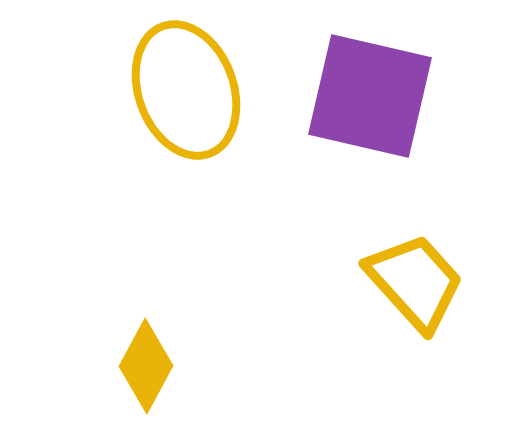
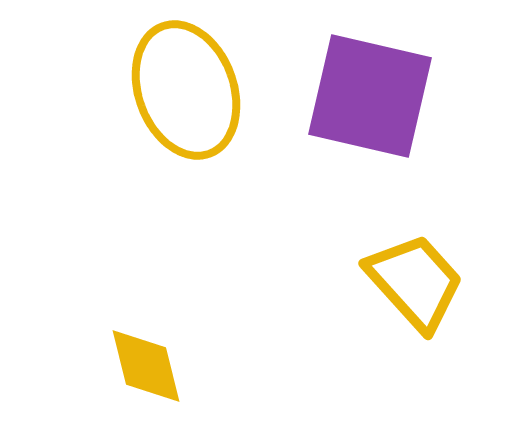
yellow diamond: rotated 42 degrees counterclockwise
